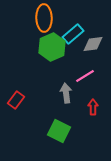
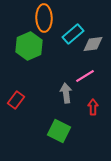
green hexagon: moved 23 px left, 1 px up
